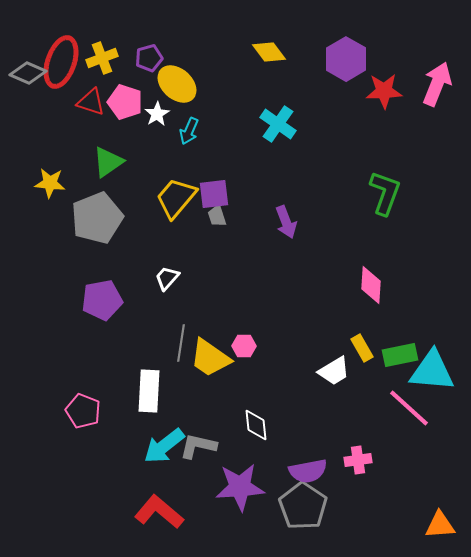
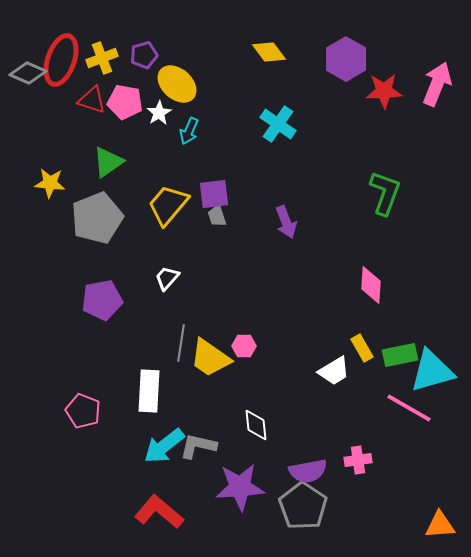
purple pentagon at (149, 58): moved 5 px left, 3 px up
red ellipse at (61, 62): moved 2 px up
red triangle at (91, 102): moved 1 px right, 2 px up
pink pentagon at (125, 102): rotated 8 degrees counterclockwise
white star at (157, 114): moved 2 px right, 1 px up
yellow trapezoid at (176, 198): moved 8 px left, 7 px down
cyan triangle at (432, 371): rotated 21 degrees counterclockwise
pink line at (409, 408): rotated 12 degrees counterclockwise
